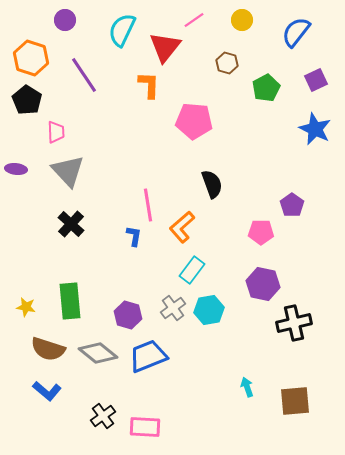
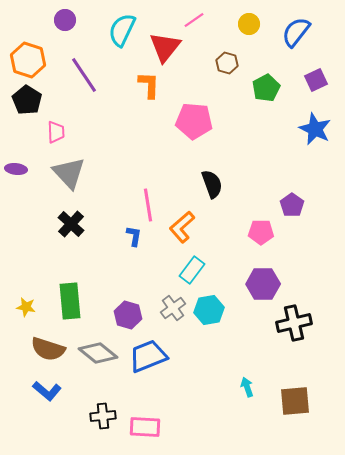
yellow circle at (242, 20): moved 7 px right, 4 px down
orange hexagon at (31, 58): moved 3 px left, 2 px down
gray triangle at (68, 171): moved 1 px right, 2 px down
purple hexagon at (263, 284): rotated 12 degrees counterclockwise
black cross at (103, 416): rotated 30 degrees clockwise
